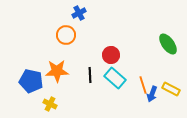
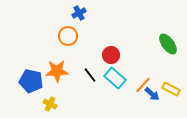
orange circle: moved 2 px right, 1 px down
black line: rotated 35 degrees counterclockwise
orange line: rotated 60 degrees clockwise
blue arrow: rotated 70 degrees counterclockwise
